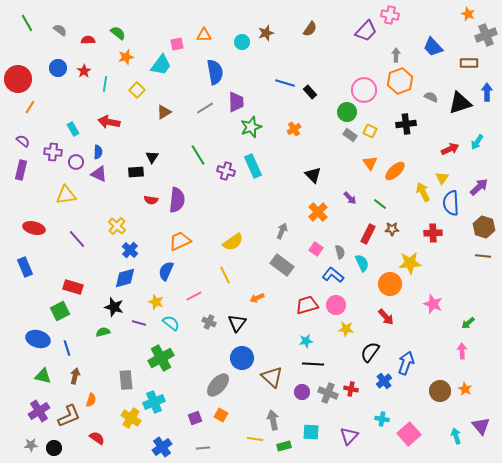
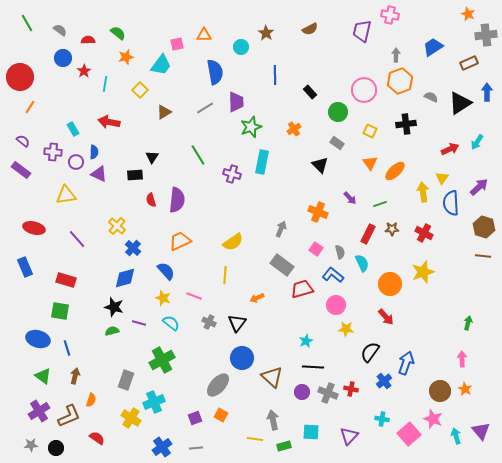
brown semicircle at (310, 29): rotated 28 degrees clockwise
purple trapezoid at (366, 31): moved 4 px left; rotated 150 degrees clockwise
brown star at (266, 33): rotated 21 degrees counterclockwise
gray cross at (486, 35): rotated 15 degrees clockwise
cyan circle at (242, 42): moved 1 px left, 5 px down
blue trapezoid at (433, 47): rotated 100 degrees clockwise
brown rectangle at (469, 63): rotated 24 degrees counterclockwise
blue circle at (58, 68): moved 5 px right, 10 px up
red circle at (18, 79): moved 2 px right, 2 px up
blue line at (285, 83): moved 10 px left, 8 px up; rotated 72 degrees clockwise
yellow square at (137, 90): moved 3 px right
black triangle at (460, 103): rotated 15 degrees counterclockwise
green circle at (347, 112): moved 9 px left
gray rectangle at (350, 135): moved 13 px left, 8 px down
blue semicircle at (98, 152): moved 4 px left
cyan rectangle at (253, 166): moved 9 px right, 4 px up; rotated 35 degrees clockwise
purple rectangle at (21, 170): rotated 66 degrees counterclockwise
purple cross at (226, 171): moved 6 px right, 3 px down
black rectangle at (136, 172): moved 1 px left, 3 px down
black triangle at (313, 175): moved 7 px right, 10 px up
yellow arrow at (423, 192): rotated 18 degrees clockwise
red semicircle at (151, 200): rotated 64 degrees clockwise
green line at (380, 204): rotated 56 degrees counterclockwise
orange cross at (318, 212): rotated 24 degrees counterclockwise
gray arrow at (282, 231): moved 1 px left, 2 px up
red cross at (433, 233): moved 9 px left; rotated 30 degrees clockwise
blue cross at (130, 250): moved 3 px right, 2 px up
yellow star at (410, 263): moved 13 px right, 9 px down; rotated 15 degrees counterclockwise
blue semicircle at (166, 271): rotated 114 degrees clockwise
yellow line at (225, 275): rotated 30 degrees clockwise
red rectangle at (73, 287): moved 7 px left, 7 px up
pink line at (194, 296): rotated 49 degrees clockwise
yellow star at (156, 302): moved 7 px right, 4 px up
pink star at (433, 304): moved 115 px down
red trapezoid at (307, 305): moved 5 px left, 16 px up
green square at (60, 311): rotated 36 degrees clockwise
green arrow at (468, 323): rotated 144 degrees clockwise
green semicircle at (103, 332): moved 9 px right, 1 px up
cyan star at (306, 341): rotated 16 degrees counterclockwise
pink arrow at (462, 351): moved 8 px down
green cross at (161, 358): moved 1 px right, 2 px down
black line at (313, 364): moved 3 px down
green triangle at (43, 376): rotated 24 degrees clockwise
gray rectangle at (126, 380): rotated 24 degrees clockwise
purple triangle at (481, 426): moved 5 px down
black circle at (54, 448): moved 2 px right
gray line at (203, 448): moved 7 px left
